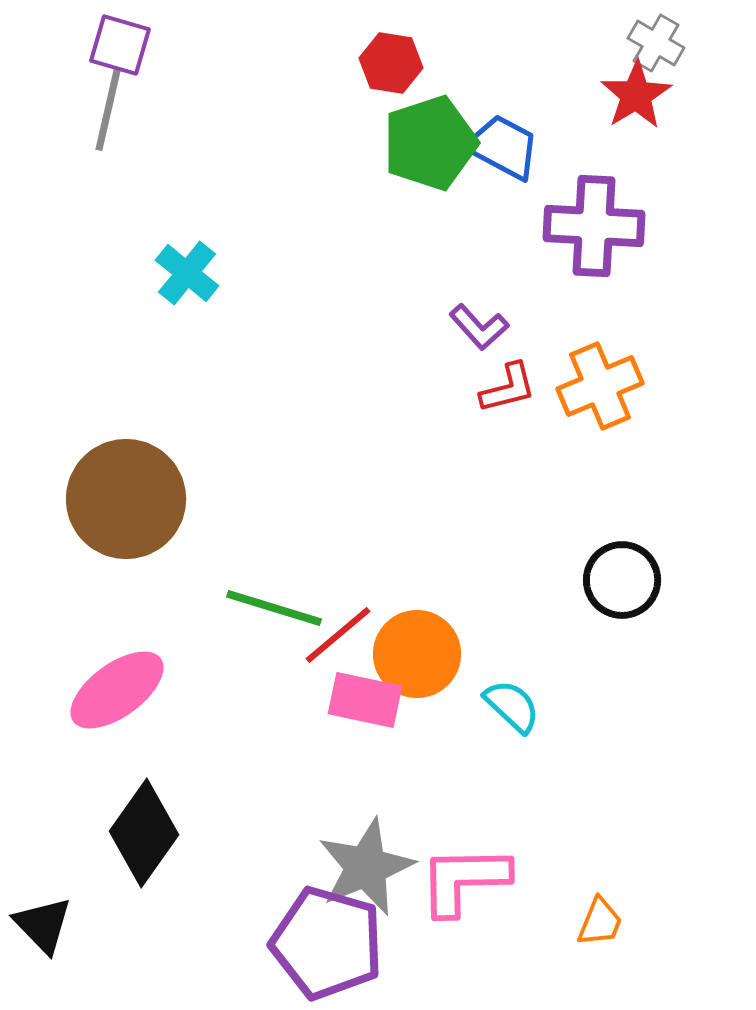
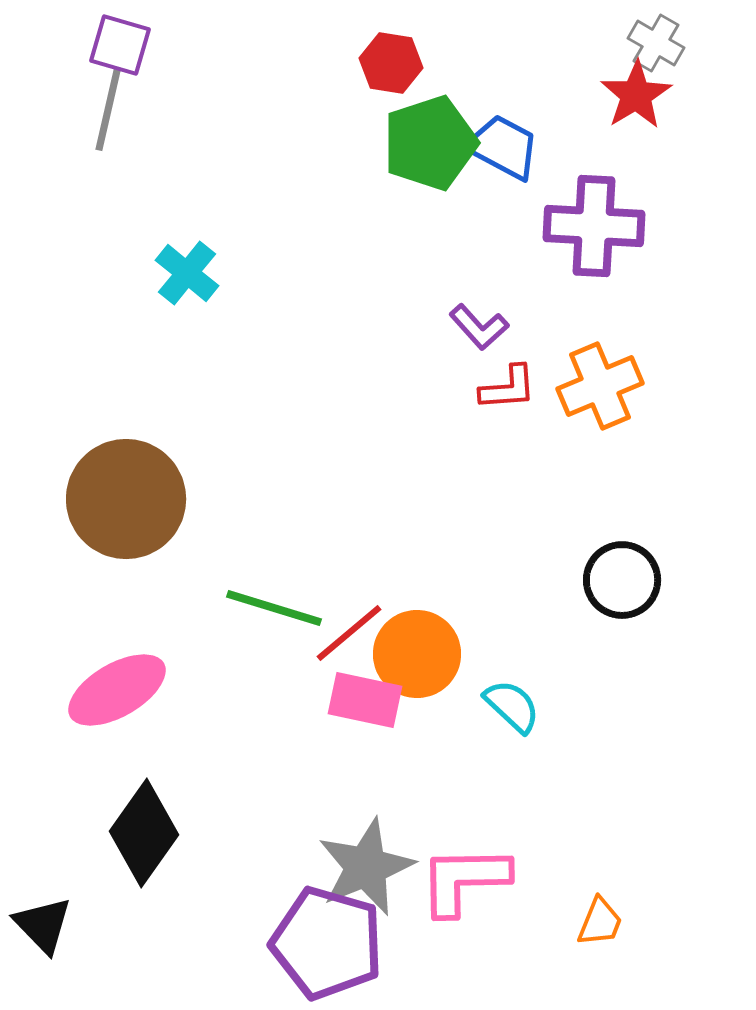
red L-shape: rotated 10 degrees clockwise
red line: moved 11 px right, 2 px up
pink ellipse: rotated 6 degrees clockwise
